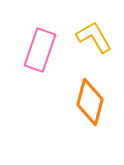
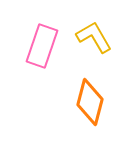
pink rectangle: moved 2 px right, 4 px up
